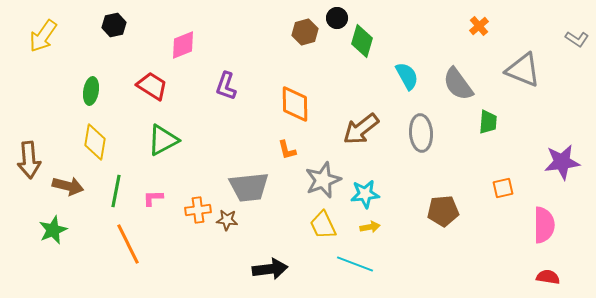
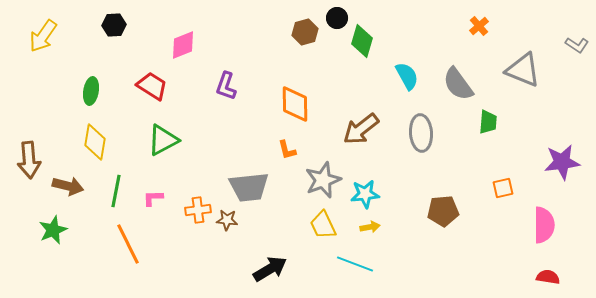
black hexagon at (114, 25): rotated 10 degrees clockwise
gray L-shape at (577, 39): moved 6 px down
black arrow at (270, 269): rotated 24 degrees counterclockwise
